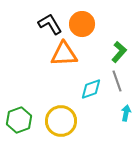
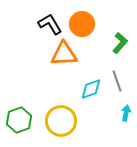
green L-shape: moved 1 px right, 9 px up
